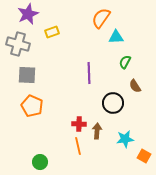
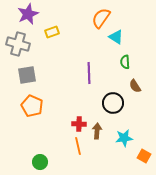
cyan triangle: rotated 35 degrees clockwise
green semicircle: rotated 32 degrees counterclockwise
gray square: rotated 12 degrees counterclockwise
cyan star: moved 1 px left, 1 px up
